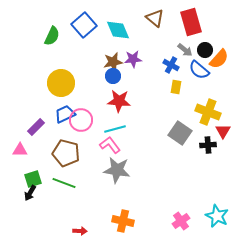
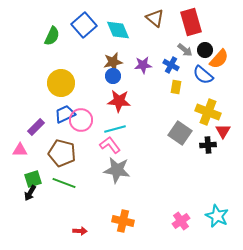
purple star: moved 10 px right, 6 px down
blue semicircle: moved 4 px right, 5 px down
brown pentagon: moved 4 px left
